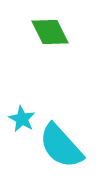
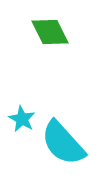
cyan semicircle: moved 2 px right, 3 px up
